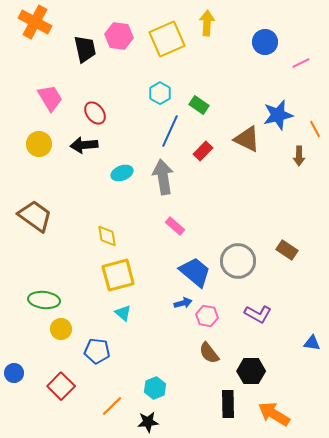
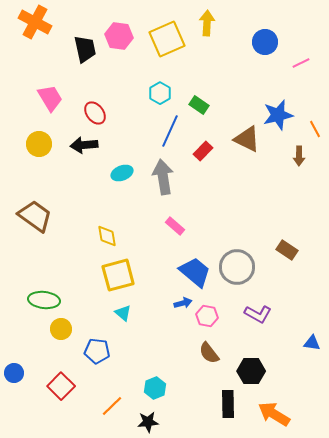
gray circle at (238, 261): moved 1 px left, 6 px down
